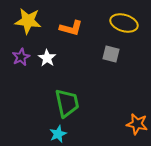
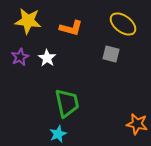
yellow ellipse: moved 1 px left, 1 px down; rotated 20 degrees clockwise
purple star: moved 1 px left
